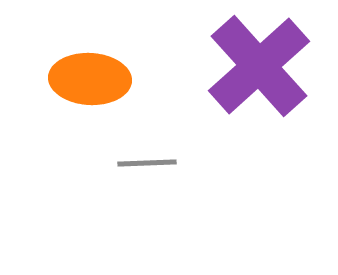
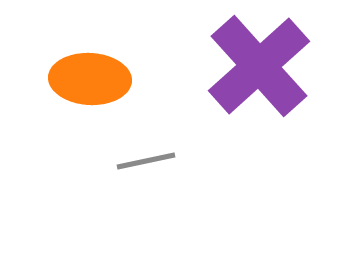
gray line: moved 1 px left, 2 px up; rotated 10 degrees counterclockwise
